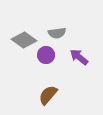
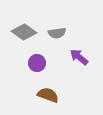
gray diamond: moved 8 px up
purple circle: moved 9 px left, 8 px down
brown semicircle: rotated 70 degrees clockwise
